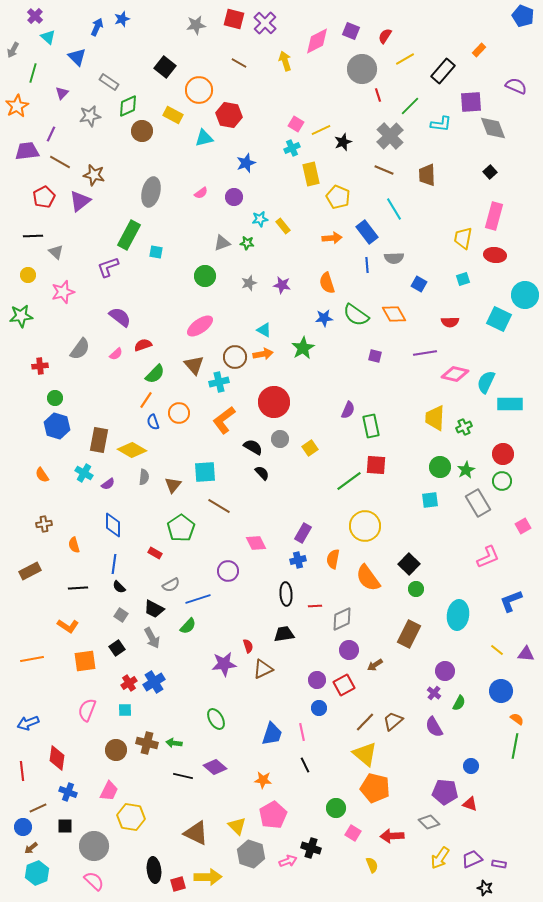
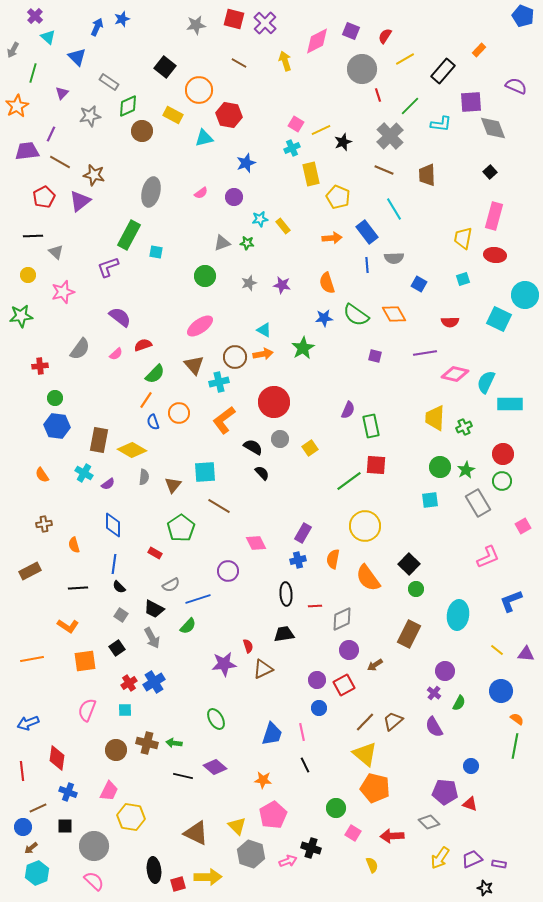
blue hexagon at (57, 426): rotated 10 degrees counterclockwise
